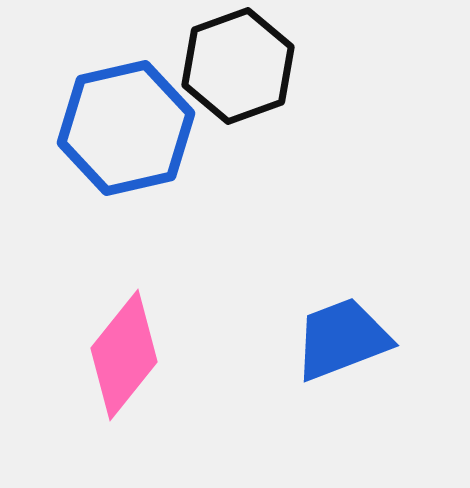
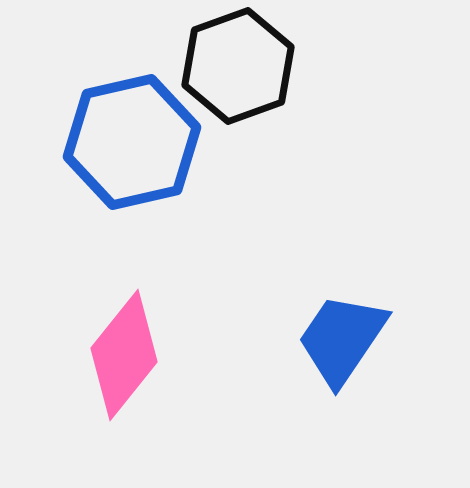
blue hexagon: moved 6 px right, 14 px down
blue trapezoid: rotated 35 degrees counterclockwise
